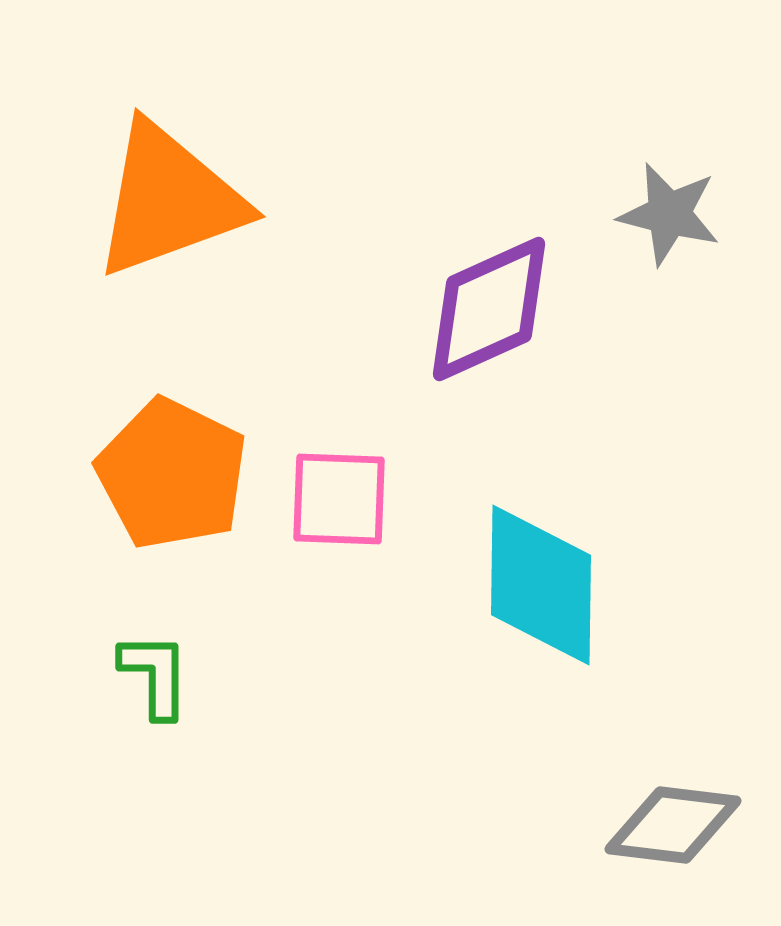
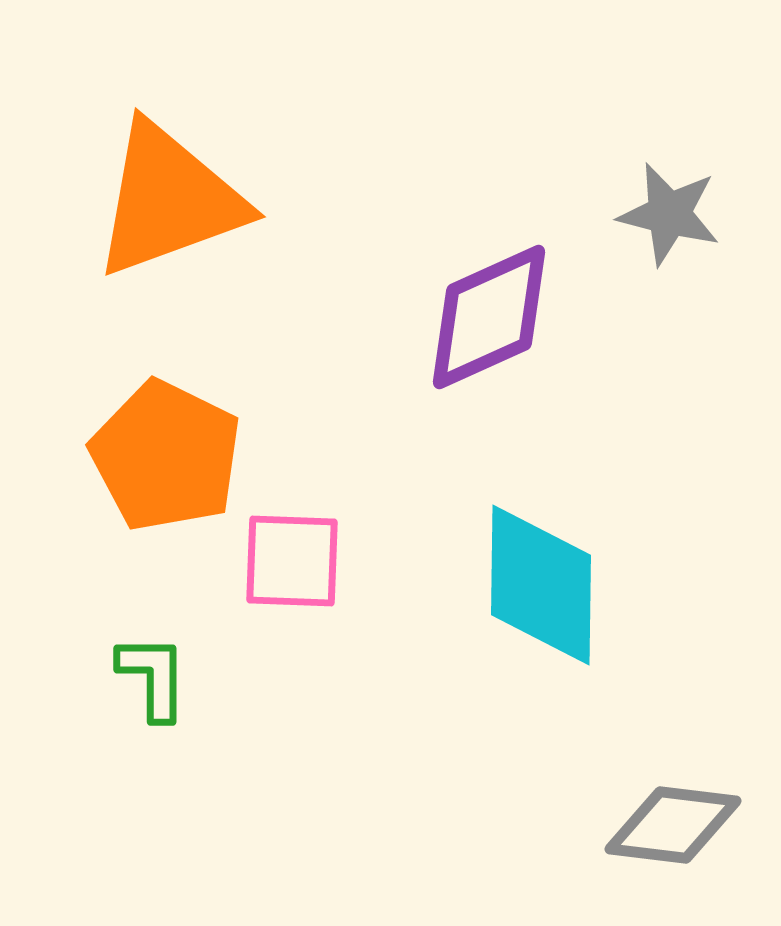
purple diamond: moved 8 px down
orange pentagon: moved 6 px left, 18 px up
pink square: moved 47 px left, 62 px down
green L-shape: moved 2 px left, 2 px down
